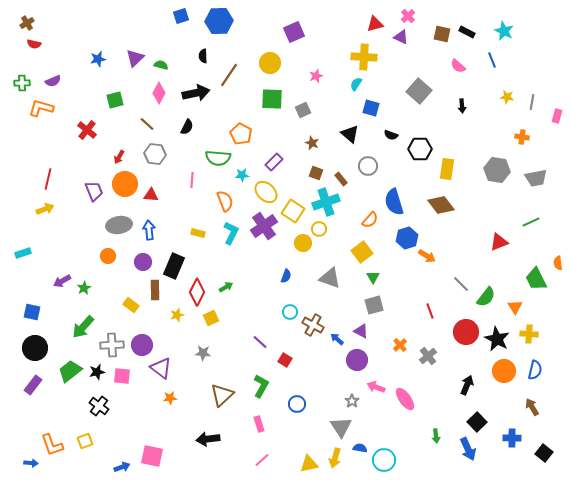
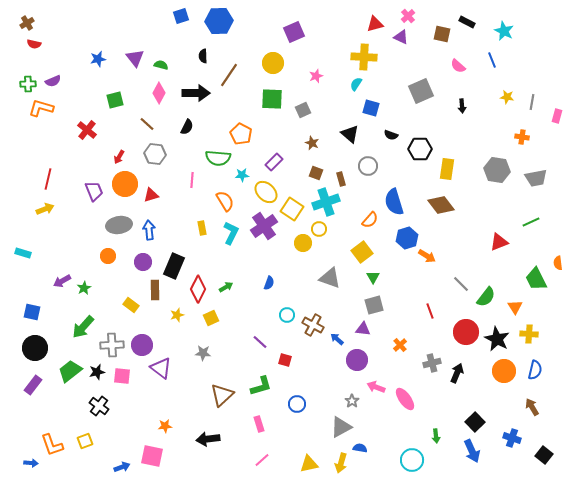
black rectangle at (467, 32): moved 10 px up
purple triangle at (135, 58): rotated 24 degrees counterclockwise
yellow circle at (270, 63): moved 3 px right
green cross at (22, 83): moved 6 px right, 1 px down
gray square at (419, 91): moved 2 px right; rotated 25 degrees clockwise
black arrow at (196, 93): rotated 12 degrees clockwise
brown rectangle at (341, 179): rotated 24 degrees clockwise
red triangle at (151, 195): rotated 21 degrees counterclockwise
orange semicircle at (225, 201): rotated 10 degrees counterclockwise
yellow square at (293, 211): moved 1 px left, 2 px up
yellow rectangle at (198, 233): moved 4 px right, 5 px up; rotated 64 degrees clockwise
cyan rectangle at (23, 253): rotated 35 degrees clockwise
blue semicircle at (286, 276): moved 17 px left, 7 px down
red diamond at (197, 292): moved 1 px right, 3 px up
cyan circle at (290, 312): moved 3 px left, 3 px down
purple triangle at (361, 331): moved 2 px right, 2 px up; rotated 21 degrees counterclockwise
gray cross at (428, 356): moved 4 px right, 7 px down; rotated 24 degrees clockwise
red square at (285, 360): rotated 16 degrees counterclockwise
black arrow at (467, 385): moved 10 px left, 12 px up
green L-shape at (261, 386): rotated 45 degrees clockwise
orange star at (170, 398): moved 5 px left, 28 px down
black square at (477, 422): moved 2 px left
gray triangle at (341, 427): rotated 35 degrees clockwise
blue cross at (512, 438): rotated 18 degrees clockwise
blue arrow at (468, 449): moved 4 px right, 2 px down
black square at (544, 453): moved 2 px down
yellow arrow at (335, 458): moved 6 px right, 5 px down
cyan circle at (384, 460): moved 28 px right
